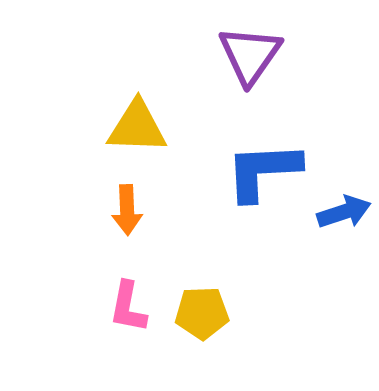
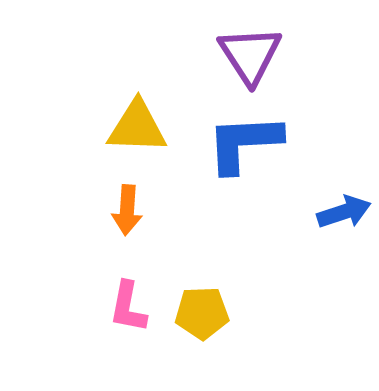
purple triangle: rotated 8 degrees counterclockwise
blue L-shape: moved 19 px left, 28 px up
orange arrow: rotated 6 degrees clockwise
